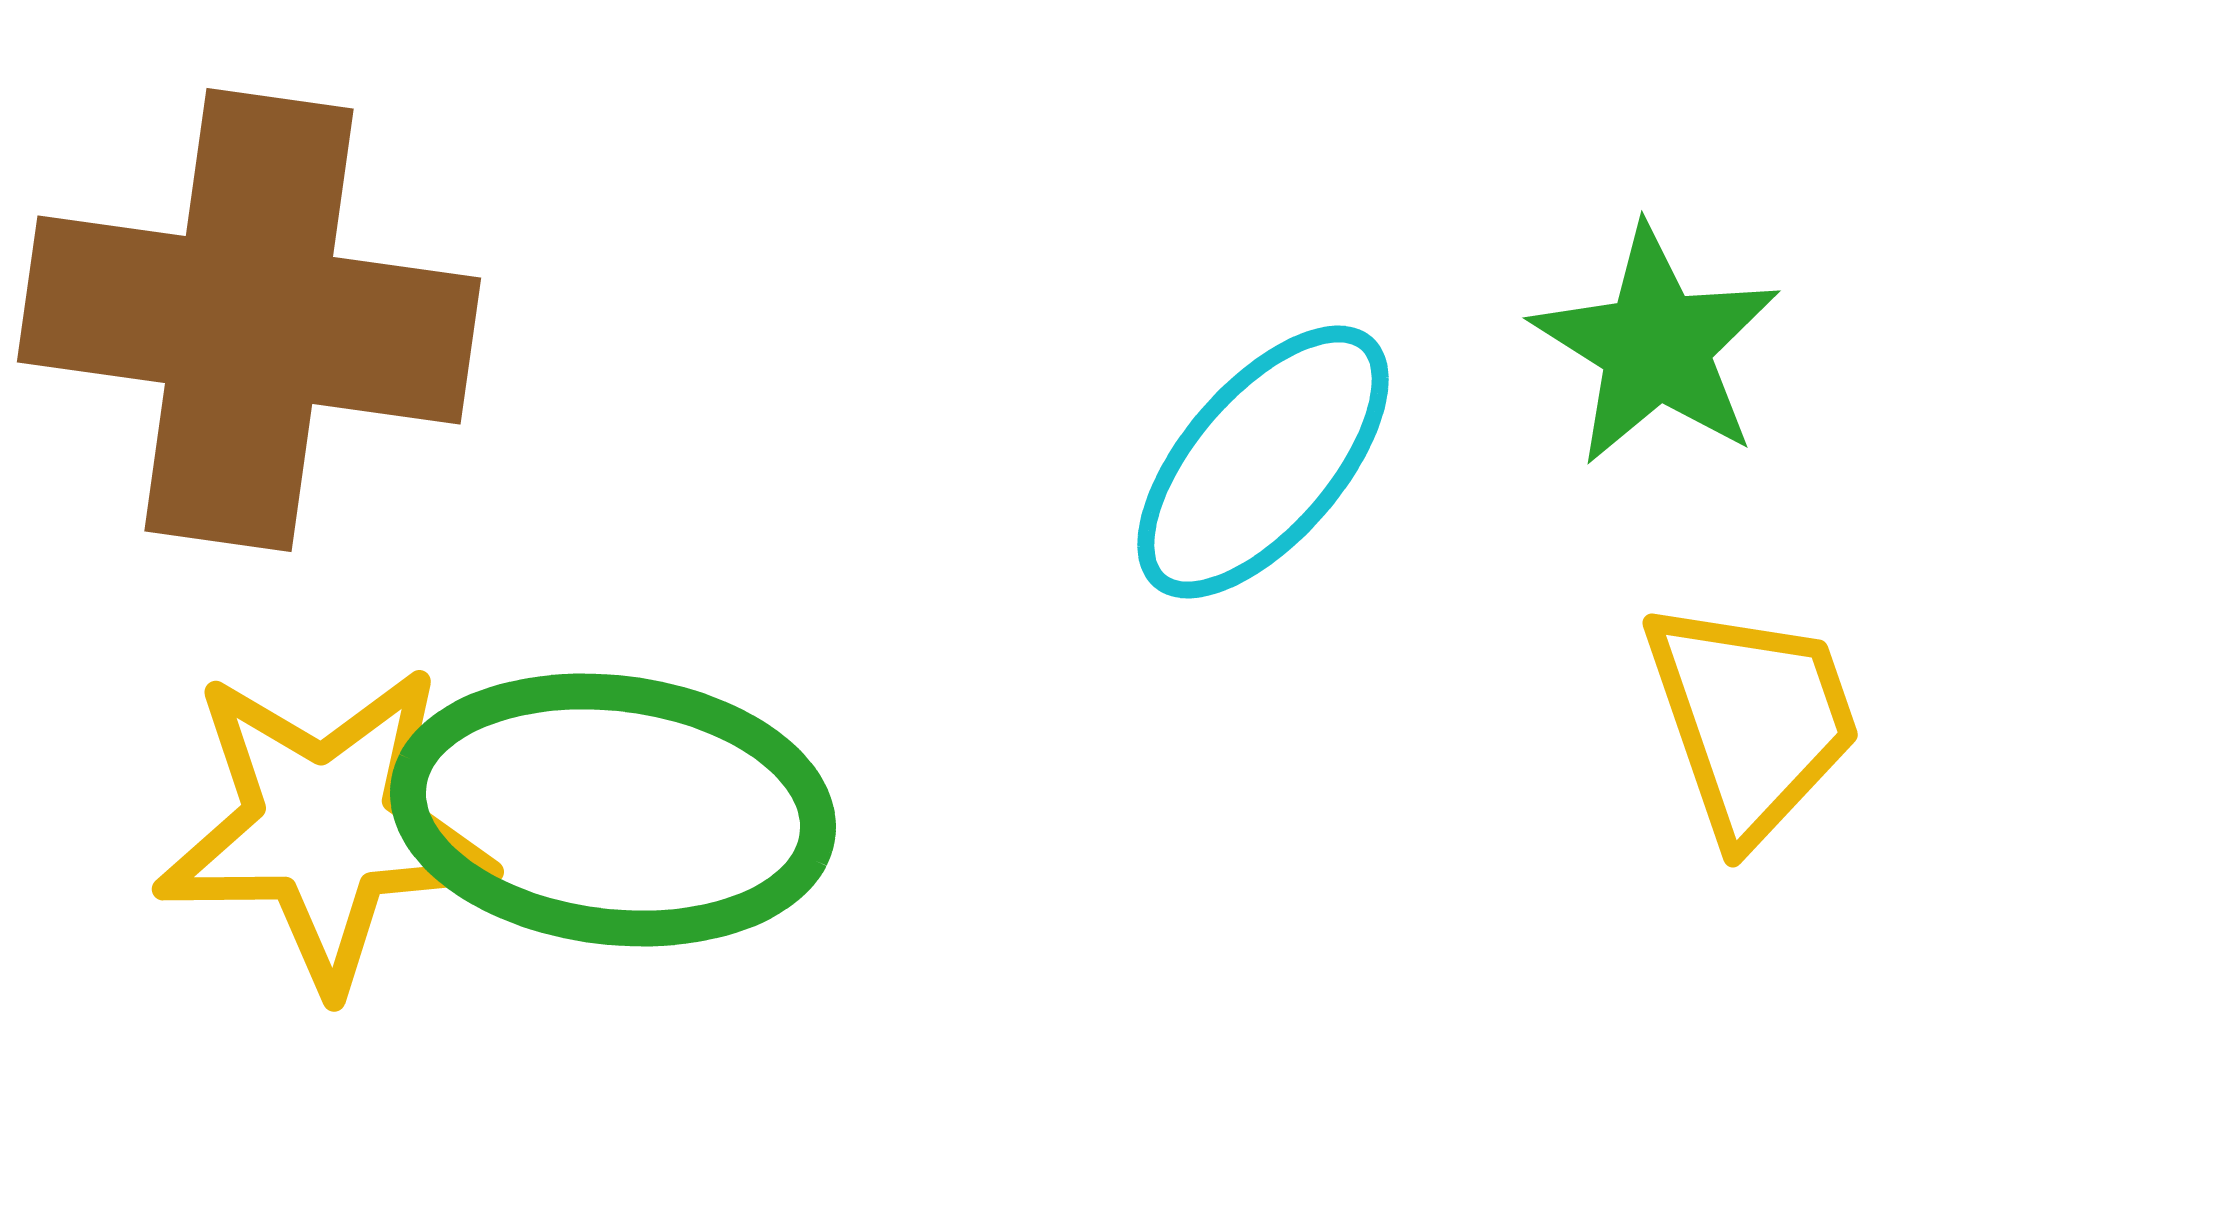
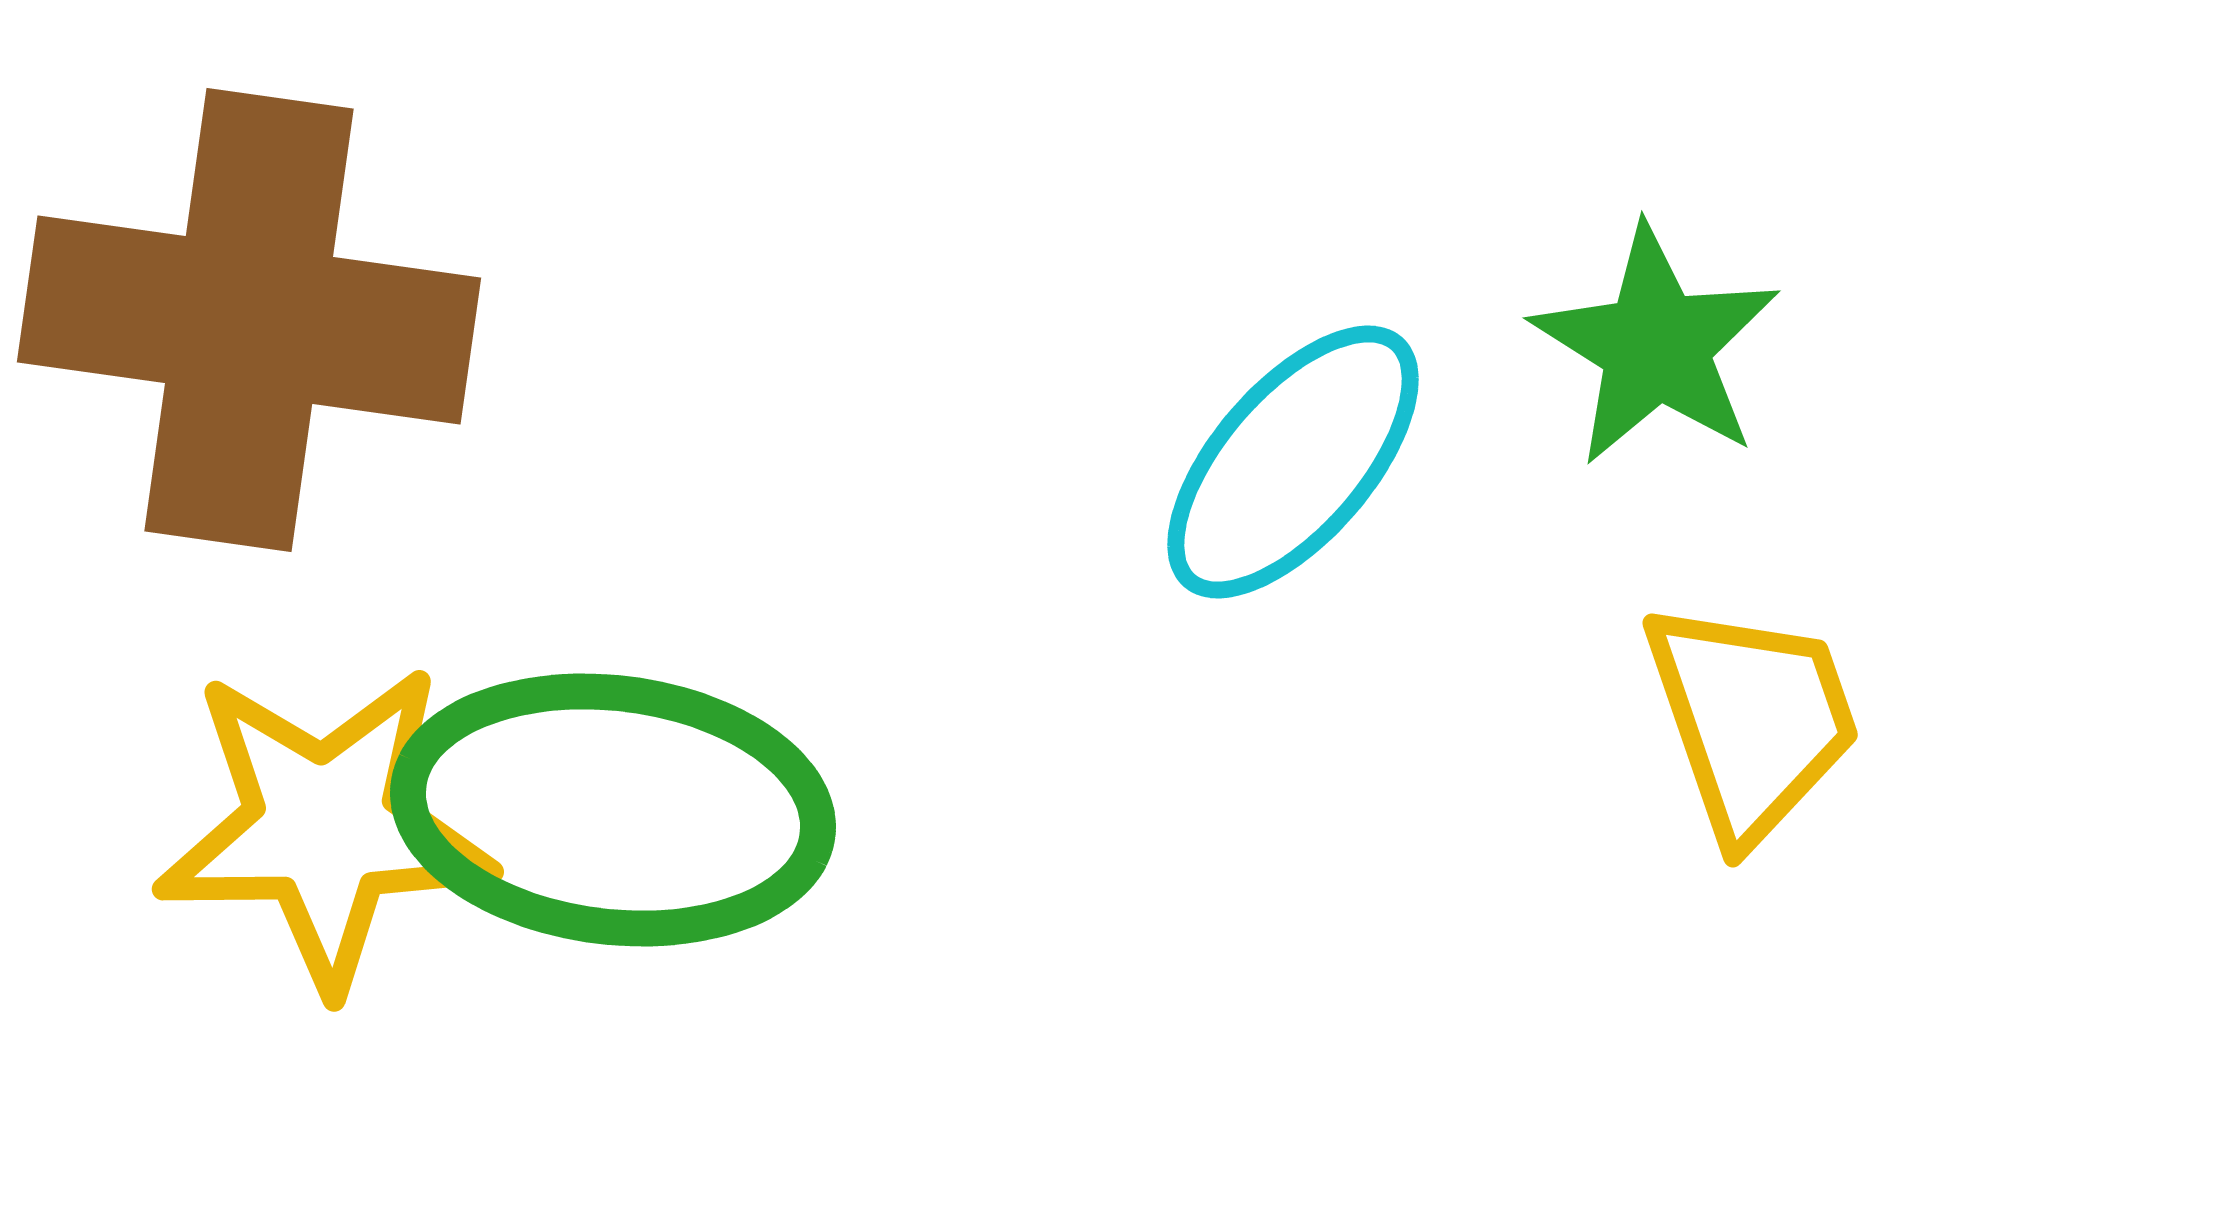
cyan ellipse: moved 30 px right
